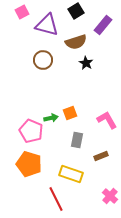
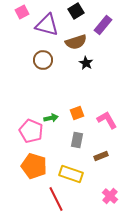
orange square: moved 7 px right
orange pentagon: moved 5 px right, 2 px down
